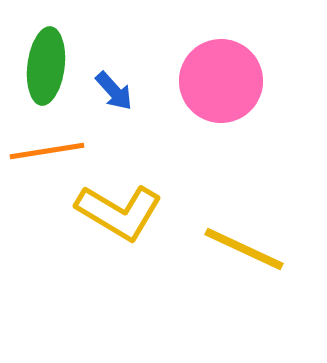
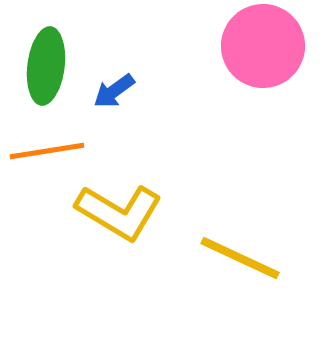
pink circle: moved 42 px right, 35 px up
blue arrow: rotated 96 degrees clockwise
yellow line: moved 4 px left, 9 px down
